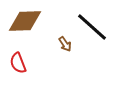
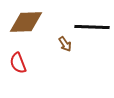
brown diamond: moved 1 px right, 1 px down
black line: rotated 40 degrees counterclockwise
